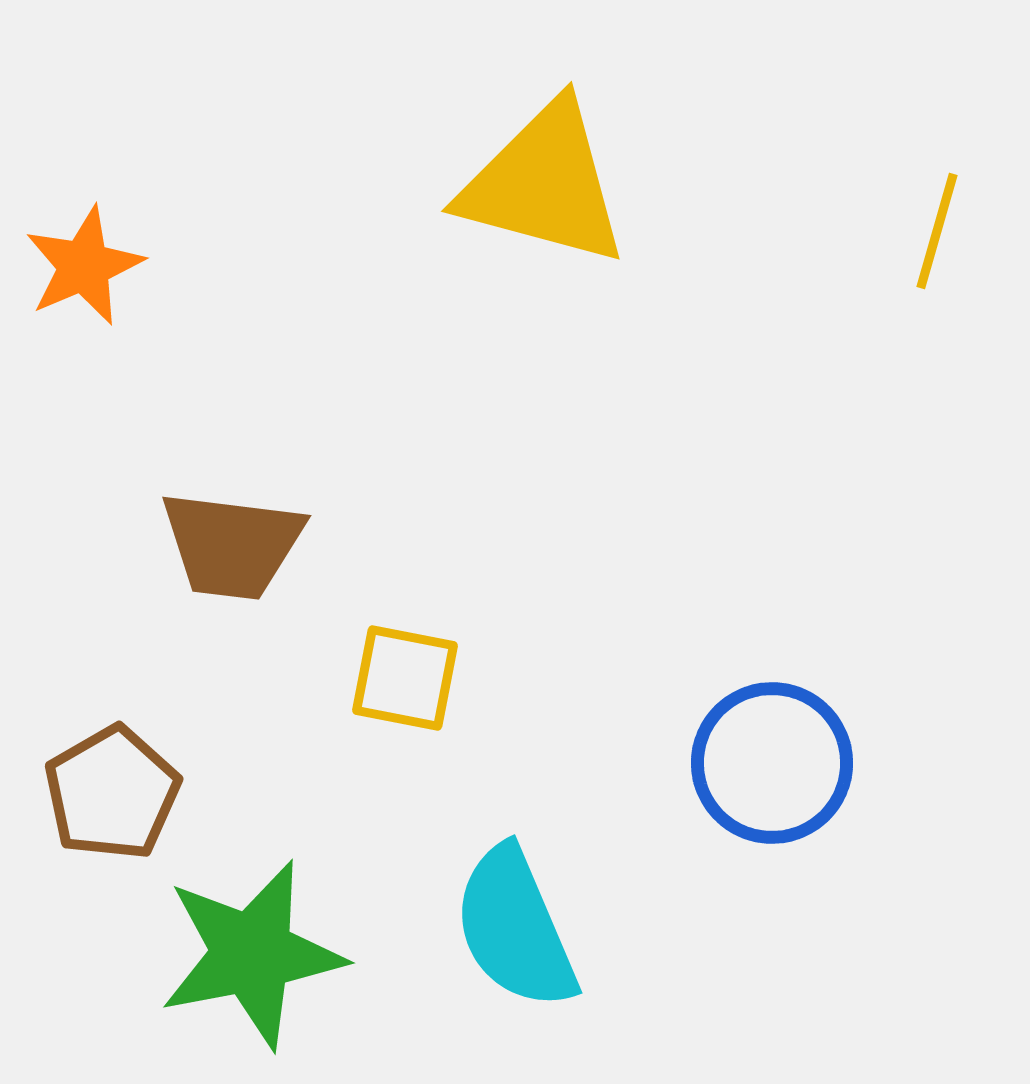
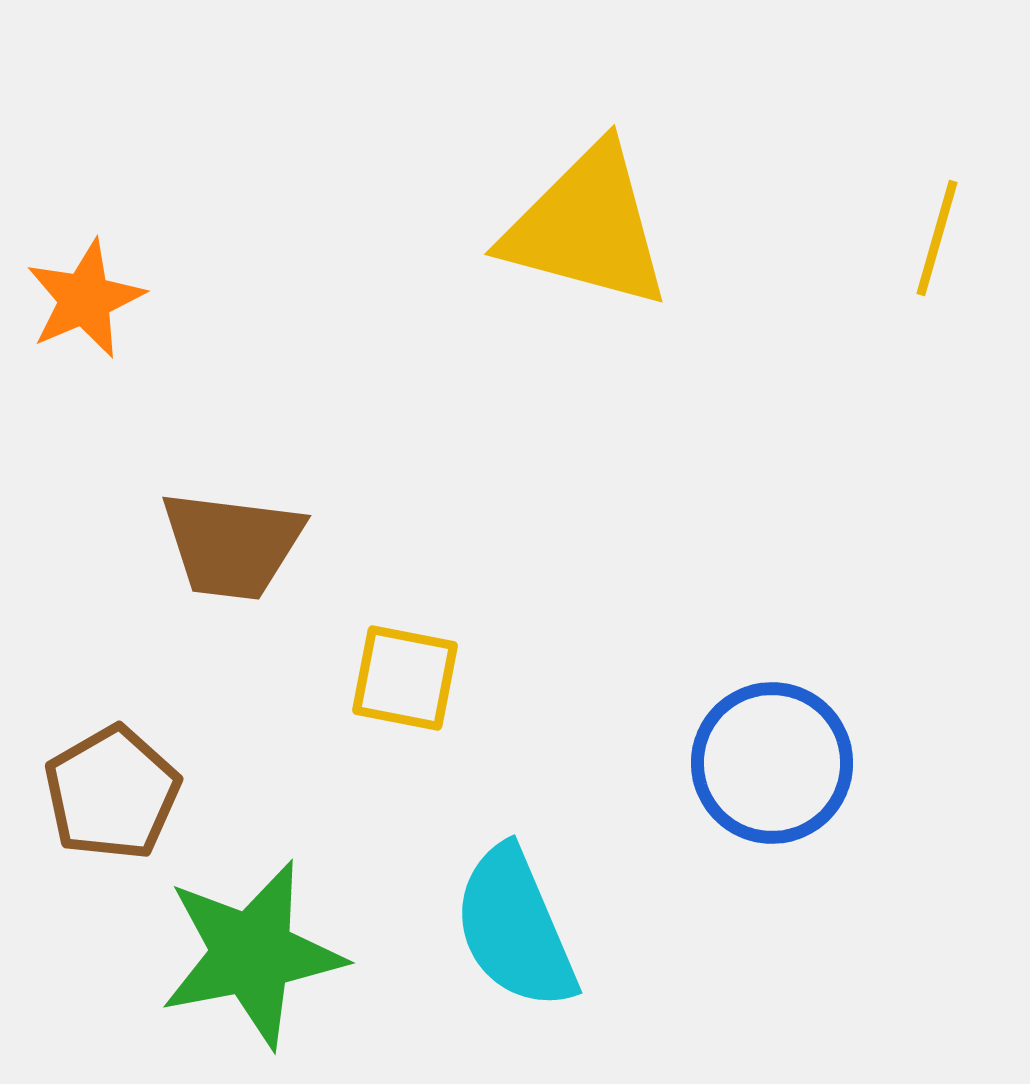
yellow triangle: moved 43 px right, 43 px down
yellow line: moved 7 px down
orange star: moved 1 px right, 33 px down
